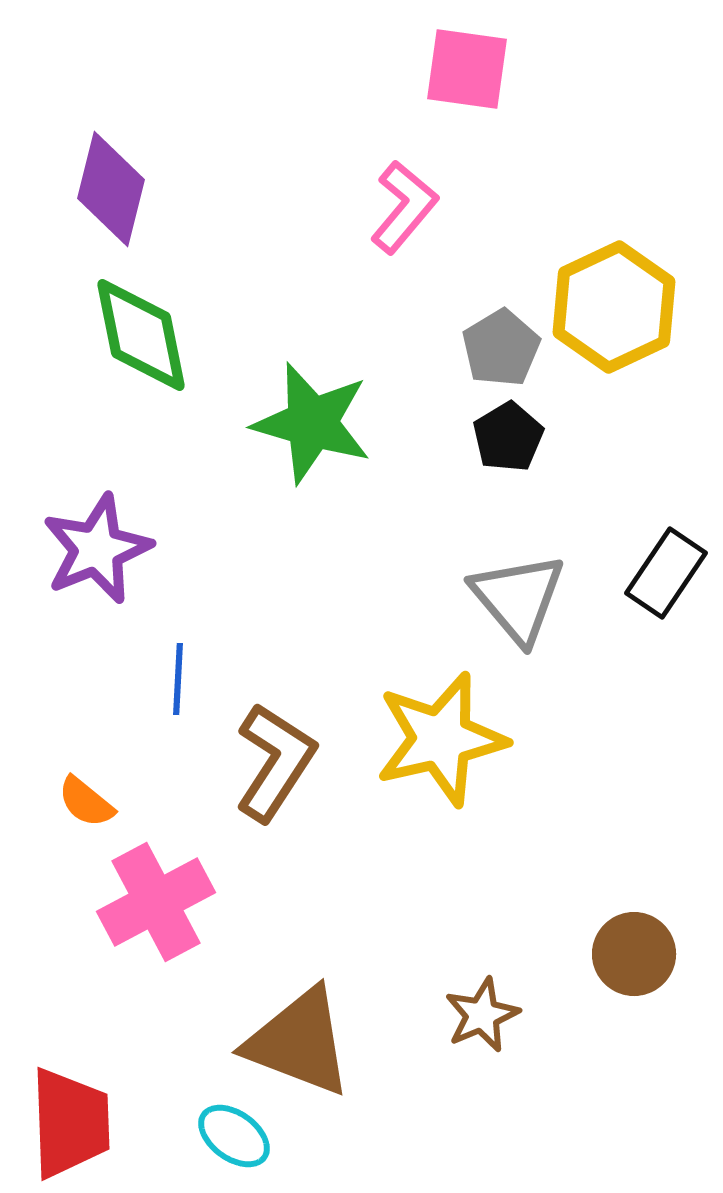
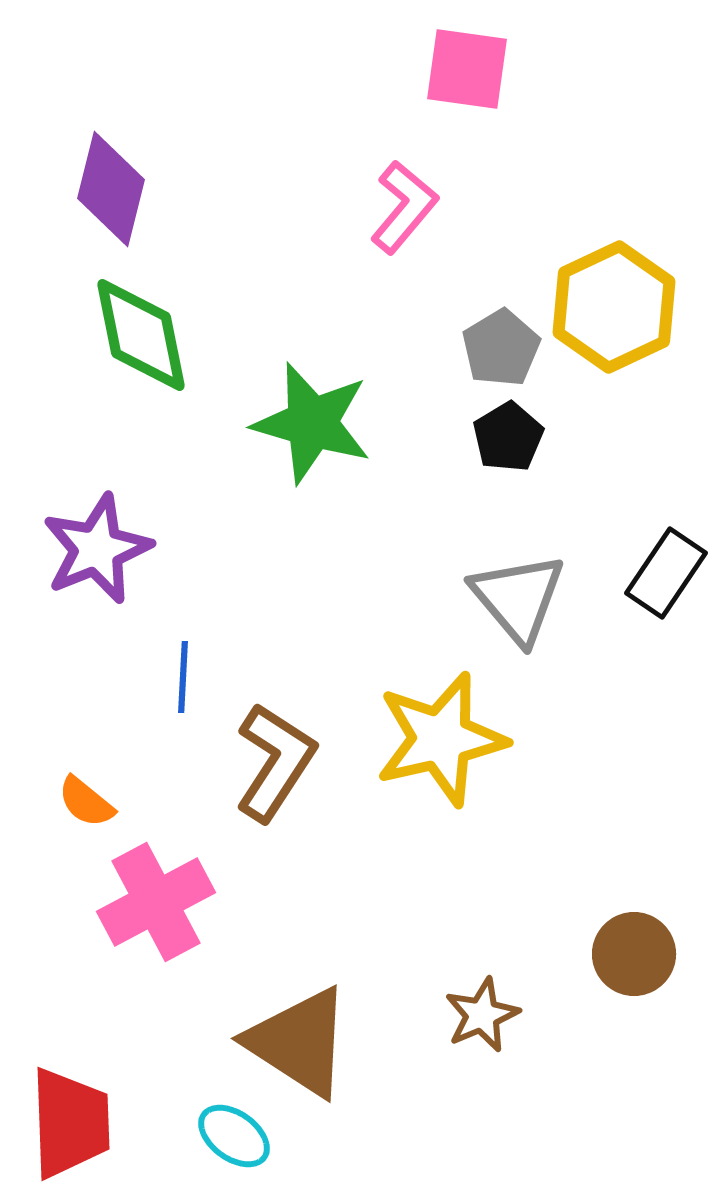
blue line: moved 5 px right, 2 px up
brown triangle: rotated 12 degrees clockwise
